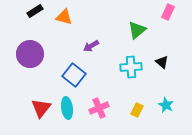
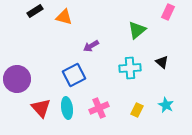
purple circle: moved 13 px left, 25 px down
cyan cross: moved 1 px left, 1 px down
blue square: rotated 25 degrees clockwise
red triangle: rotated 20 degrees counterclockwise
